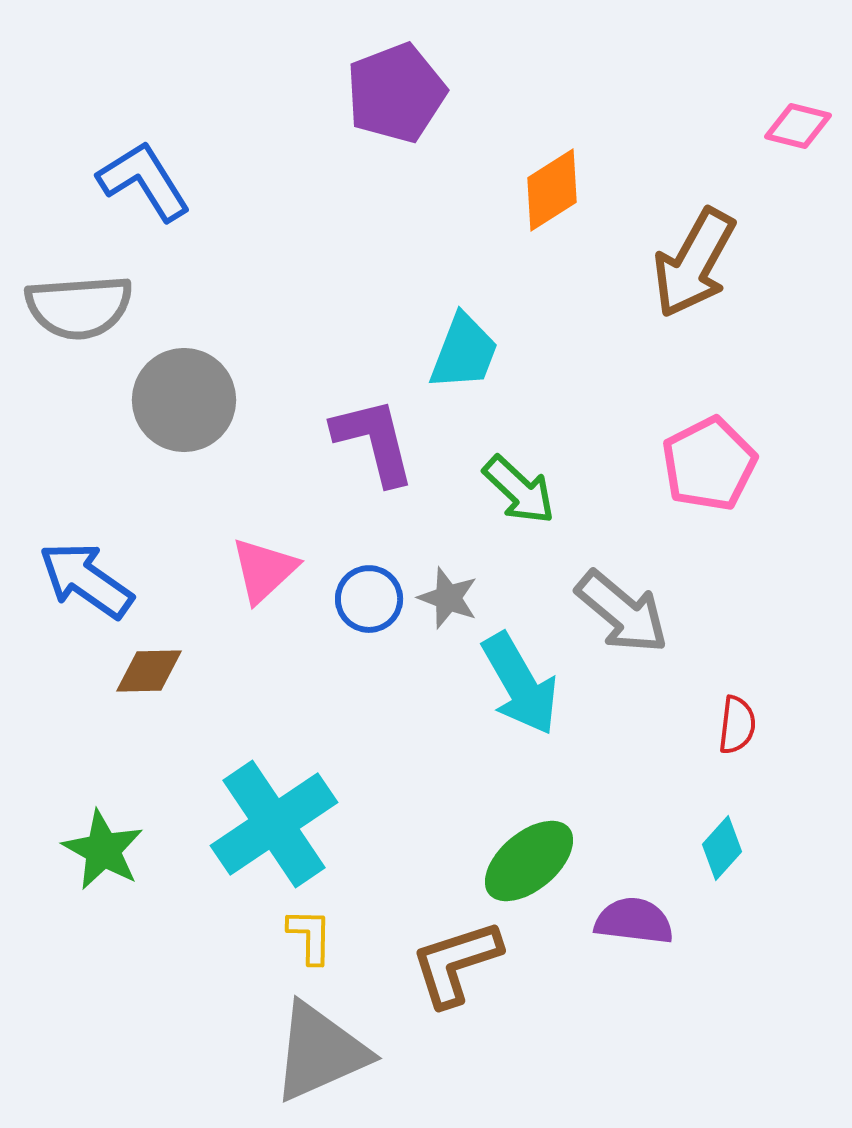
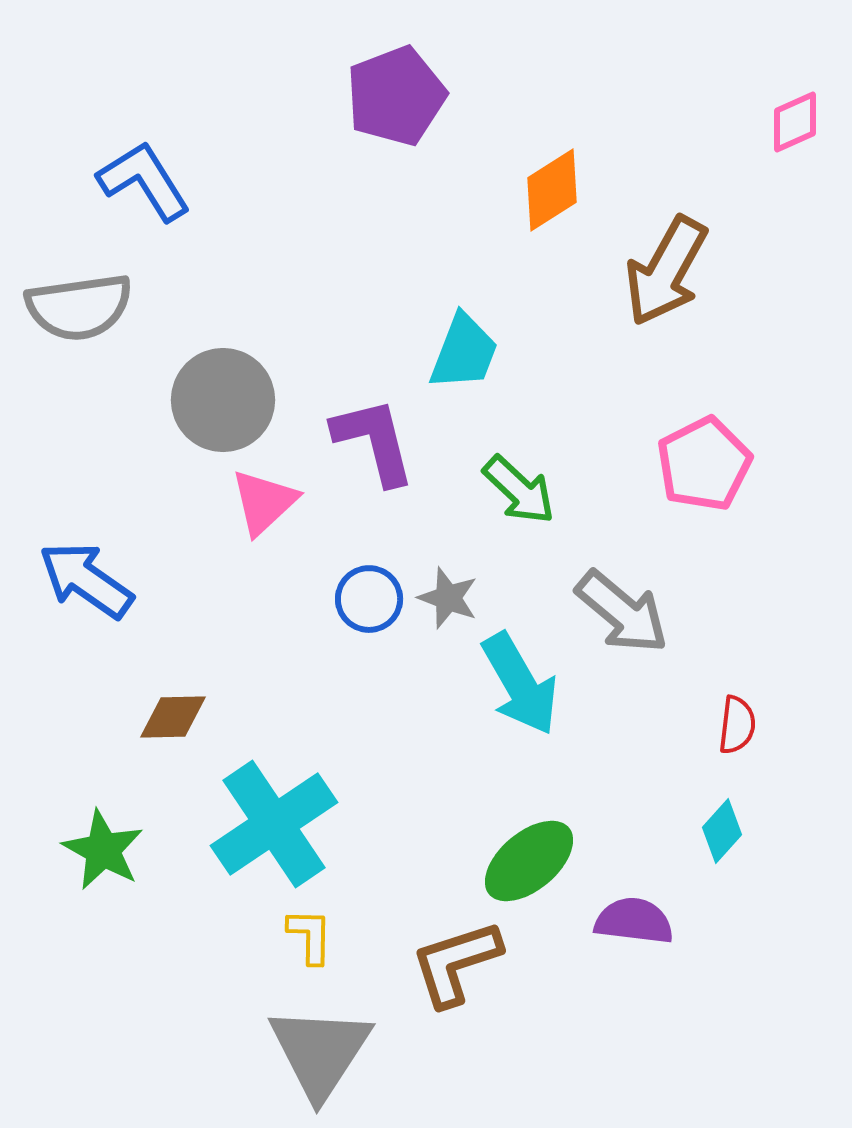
purple pentagon: moved 3 px down
pink diamond: moved 3 px left, 4 px up; rotated 38 degrees counterclockwise
brown arrow: moved 28 px left, 8 px down
gray semicircle: rotated 4 degrees counterclockwise
gray circle: moved 39 px right
pink pentagon: moved 5 px left
pink triangle: moved 68 px up
brown diamond: moved 24 px right, 46 px down
cyan diamond: moved 17 px up
gray triangle: rotated 33 degrees counterclockwise
